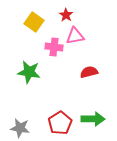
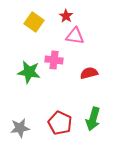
red star: moved 1 px down
pink triangle: rotated 18 degrees clockwise
pink cross: moved 13 px down
red semicircle: moved 1 px down
green arrow: rotated 105 degrees clockwise
red pentagon: rotated 15 degrees counterclockwise
gray star: rotated 18 degrees counterclockwise
